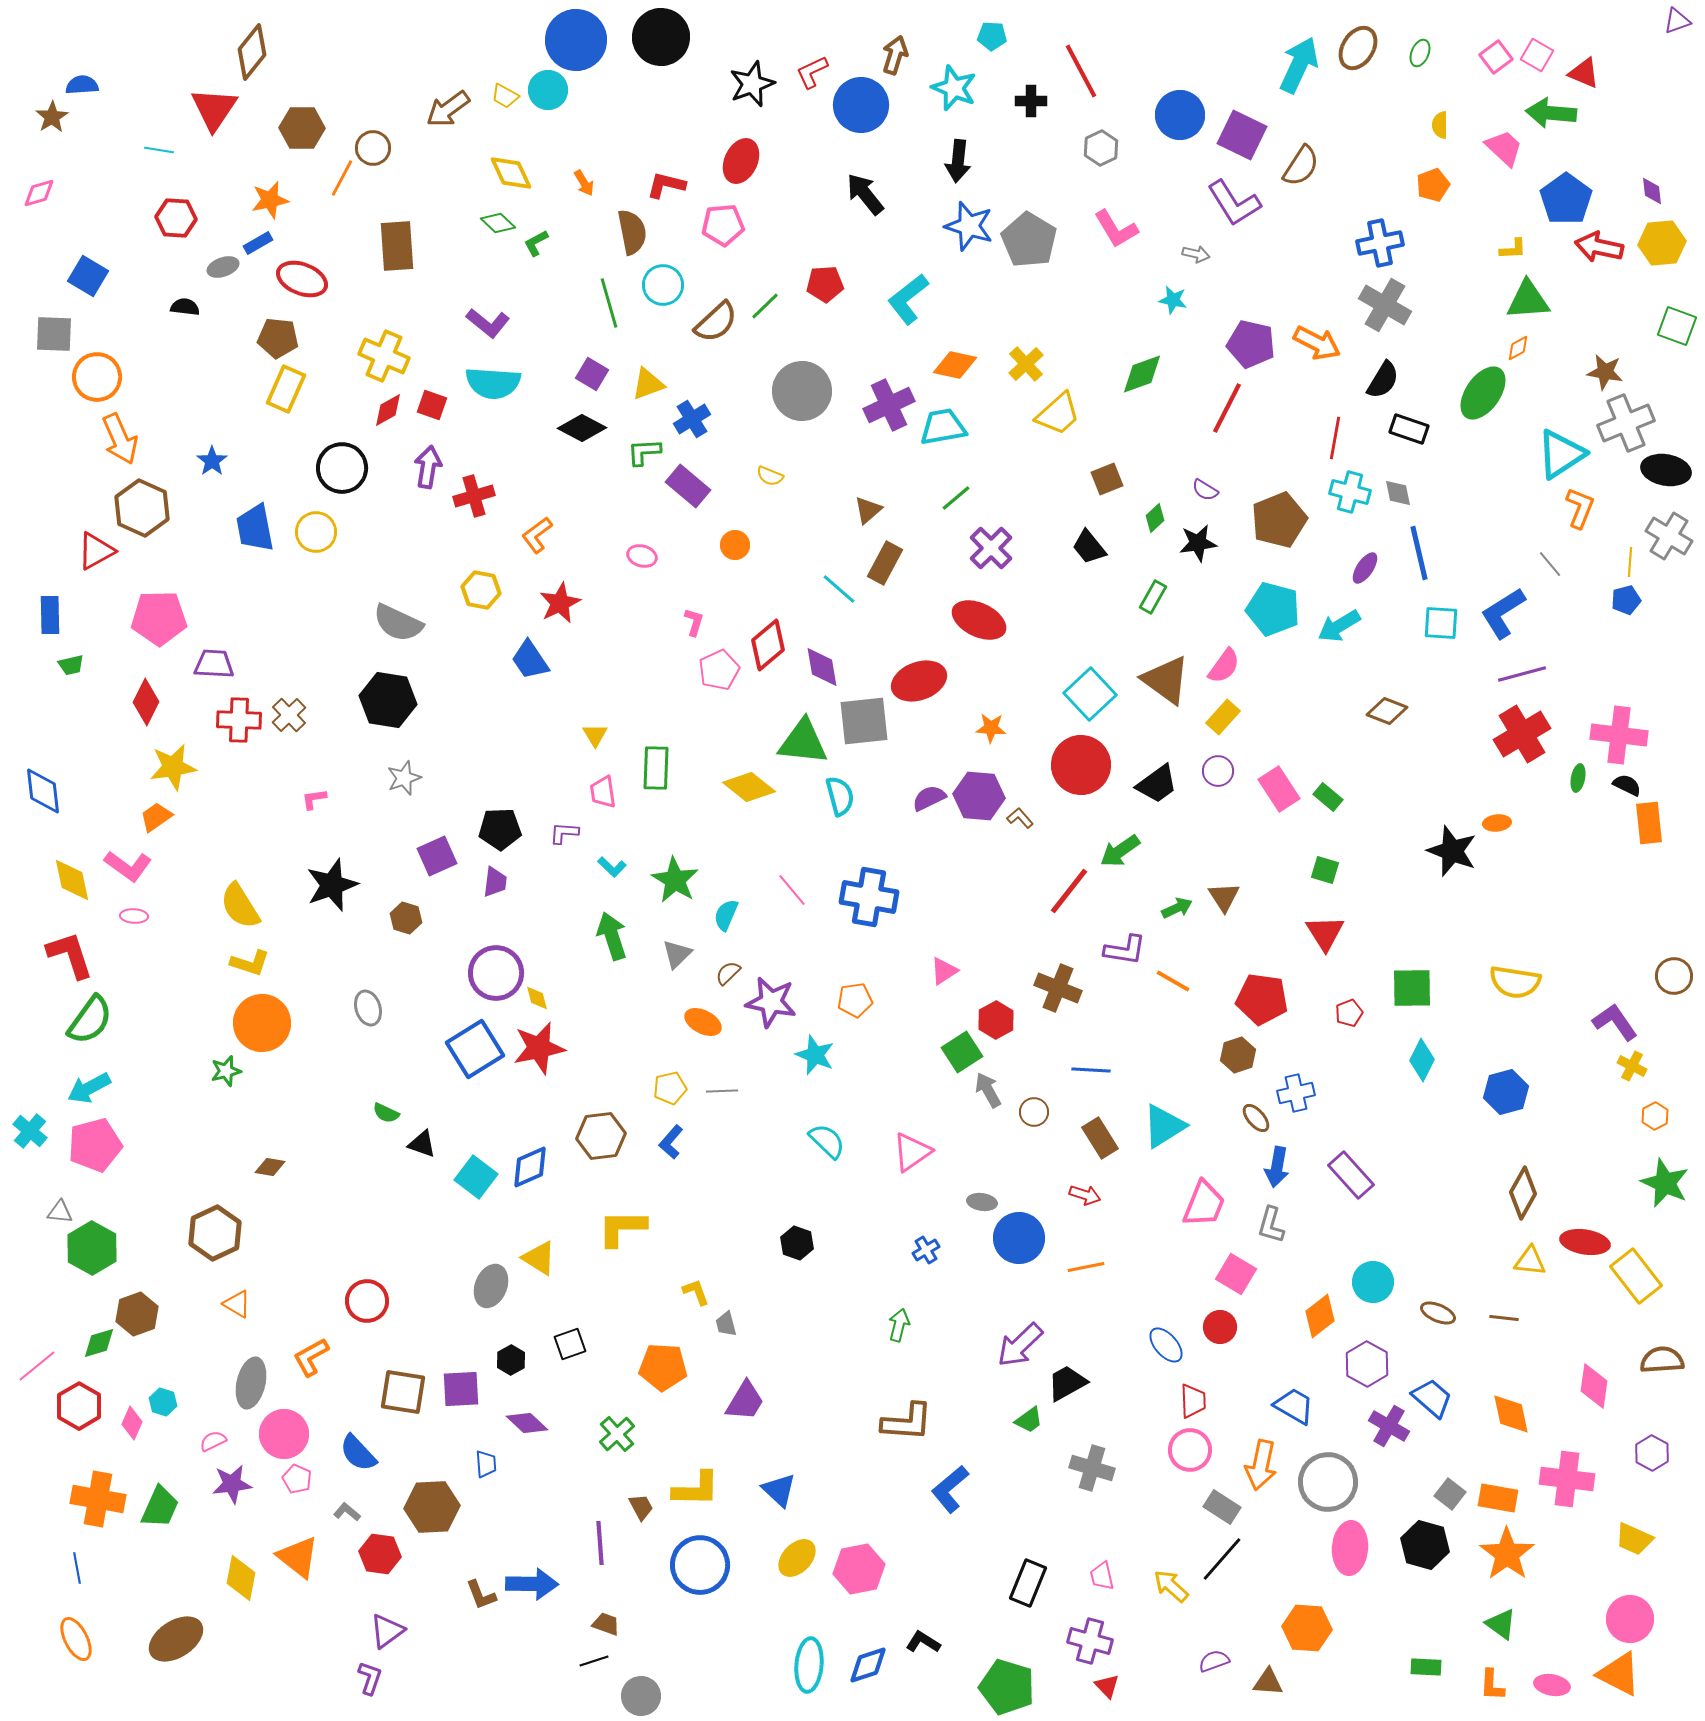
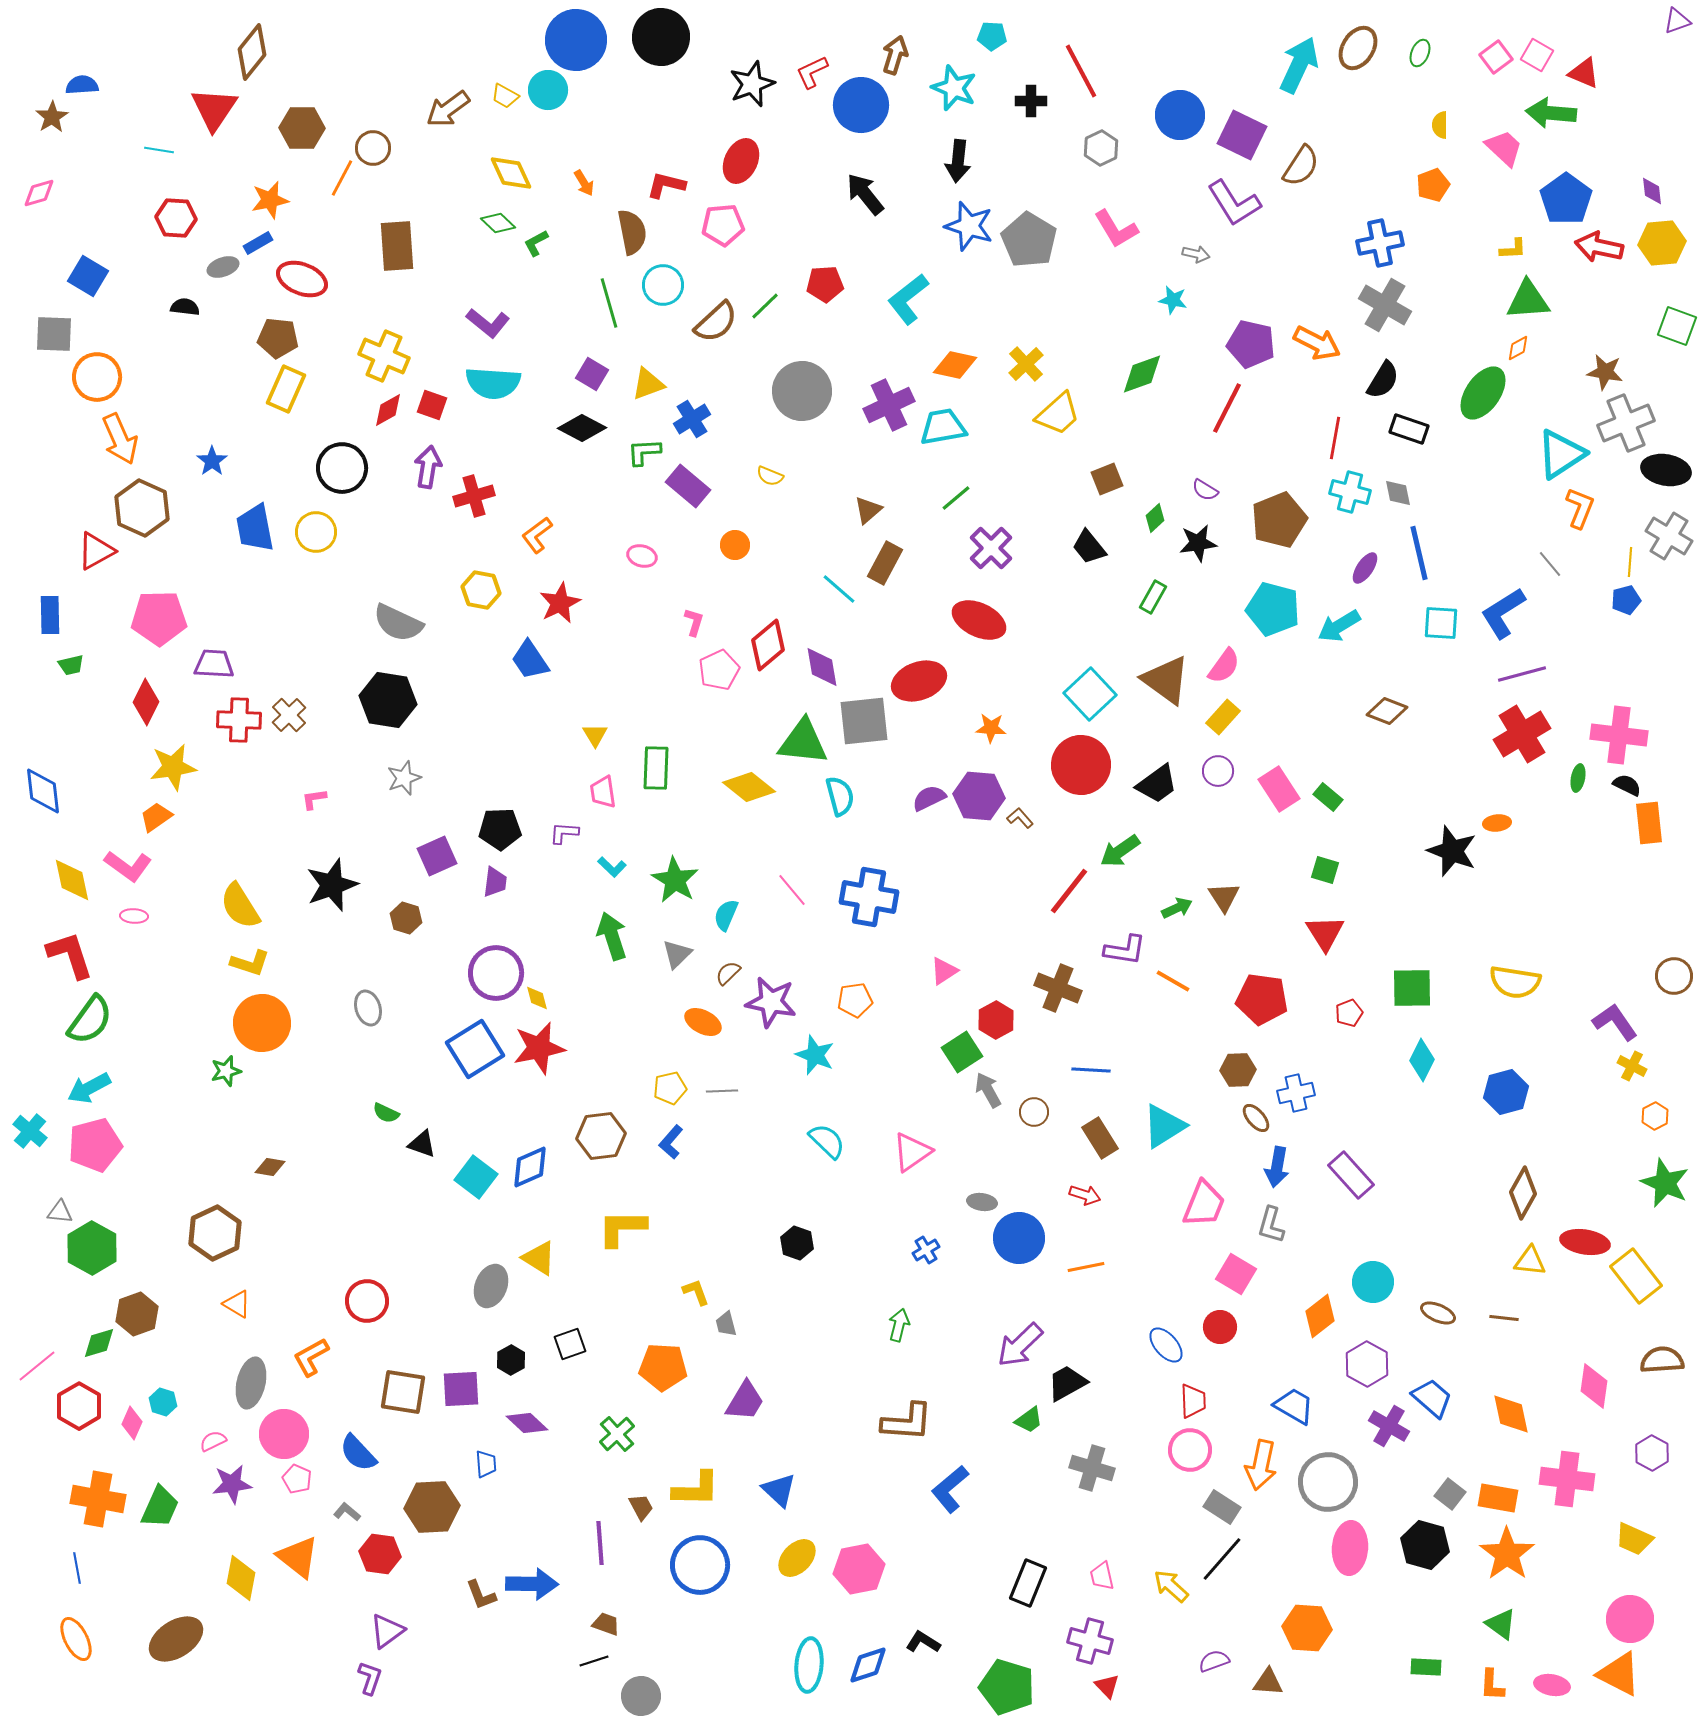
brown hexagon at (1238, 1055): moved 15 px down; rotated 16 degrees clockwise
